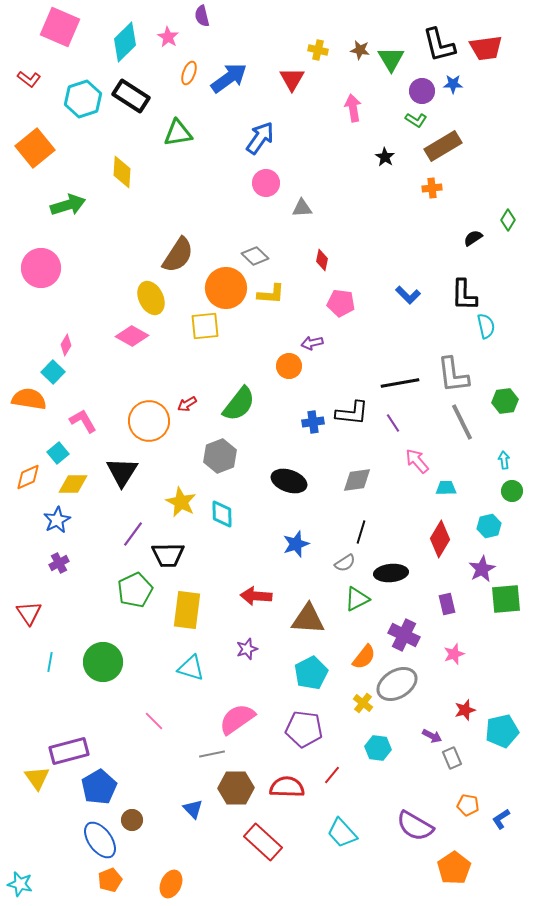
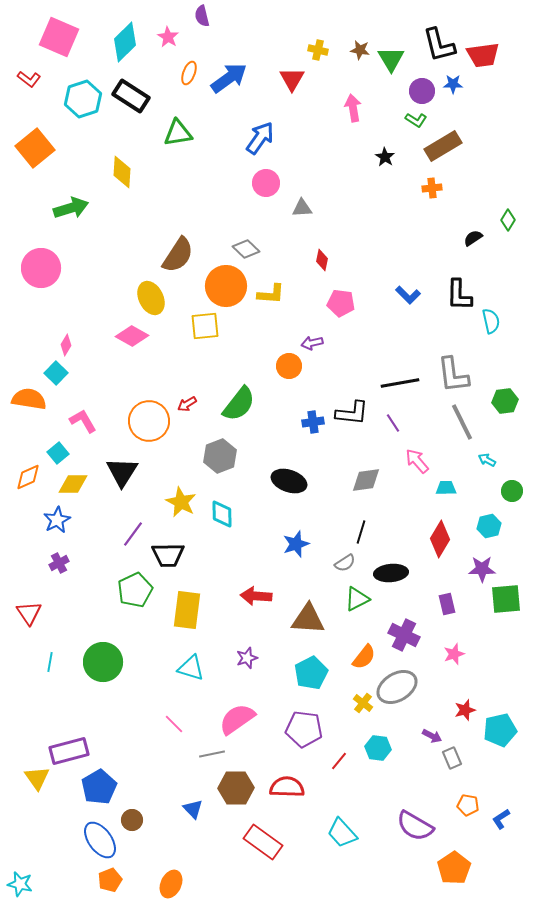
pink square at (60, 27): moved 1 px left, 10 px down
red trapezoid at (486, 48): moved 3 px left, 7 px down
green arrow at (68, 205): moved 3 px right, 3 px down
gray diamond at (255, 256): moved 9 px left, 7 px up
orange circle at (226, 288): moved 2 px up
black L-shape at (464, 295): moved 5 px left
cyan semicircle at (486, 326): moved 5 px right, 5 px up
cyan square at (53, 372): moved 3 px right, 1 px down
cyan arrow at (504, 460): moved 17 px left; rotated 54 degrees counterclockwise
gray diamond at (357, 480): moved 9 px right
purple star at (482, 569): rotated 28 degrees clockwise
purple star at (247, 649): moved 9 px down
gray ellipse at (397, 684): moved 3 px down
pink line at (154, 721): moved 20 px right, 3 px down
cyan pentagon at (502, 731): moved 2 px left, 1 px up
red line at (332, 775): moved 7 px right, 14 px up
red rectangle at (263, 842): rotated 6 degrees counterclockwise
